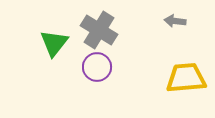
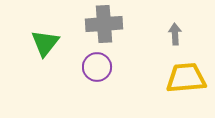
gray arrow: moved 13 px down; rotated 80 degrees clockwise
gray cross: moved 5 px right, 6 px up; rotated 36 degrees counterclockwise
green triangle: moved 9 px left
